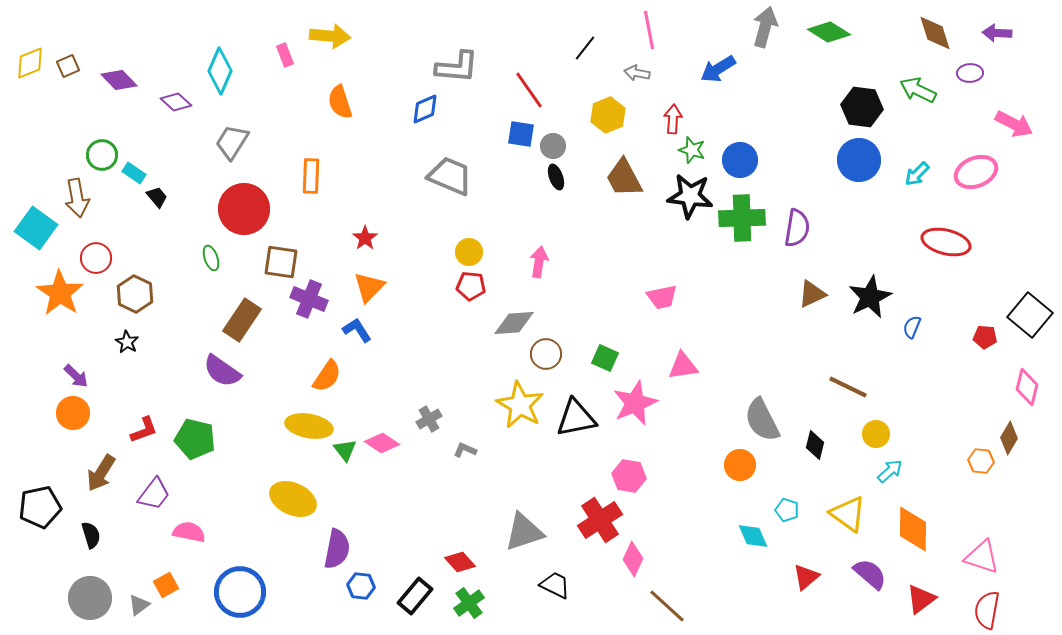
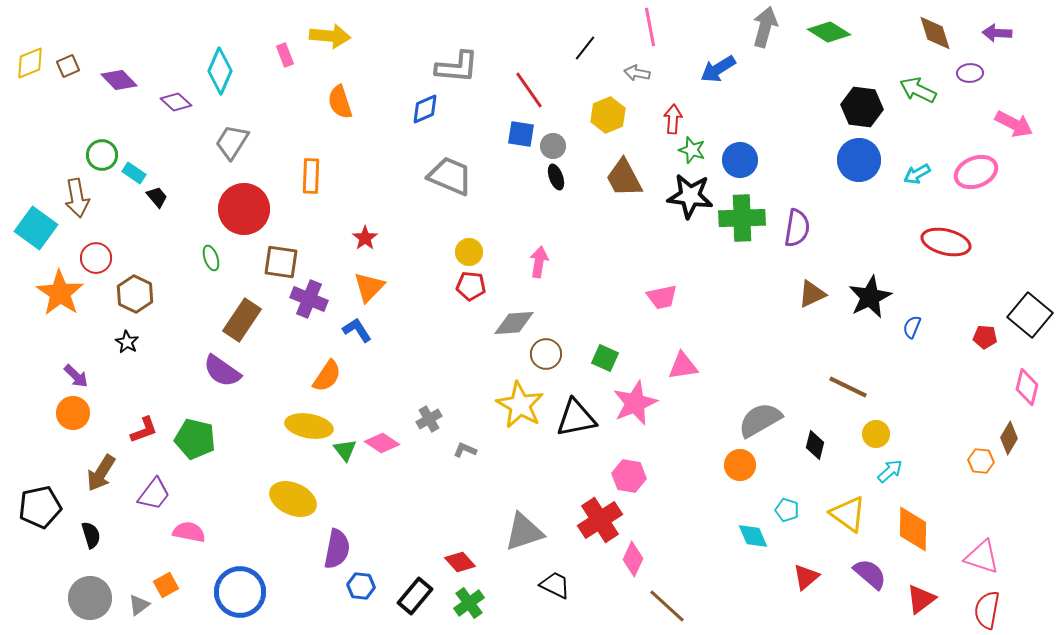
pink line at (649, 30): moved 1 px right, 3 px up
cyan arrow at (917, 174): rotated 16 degrees clockwise
gray semicircle at (762, 420): moved 2 px left; rotated 87 degrees clockwise
